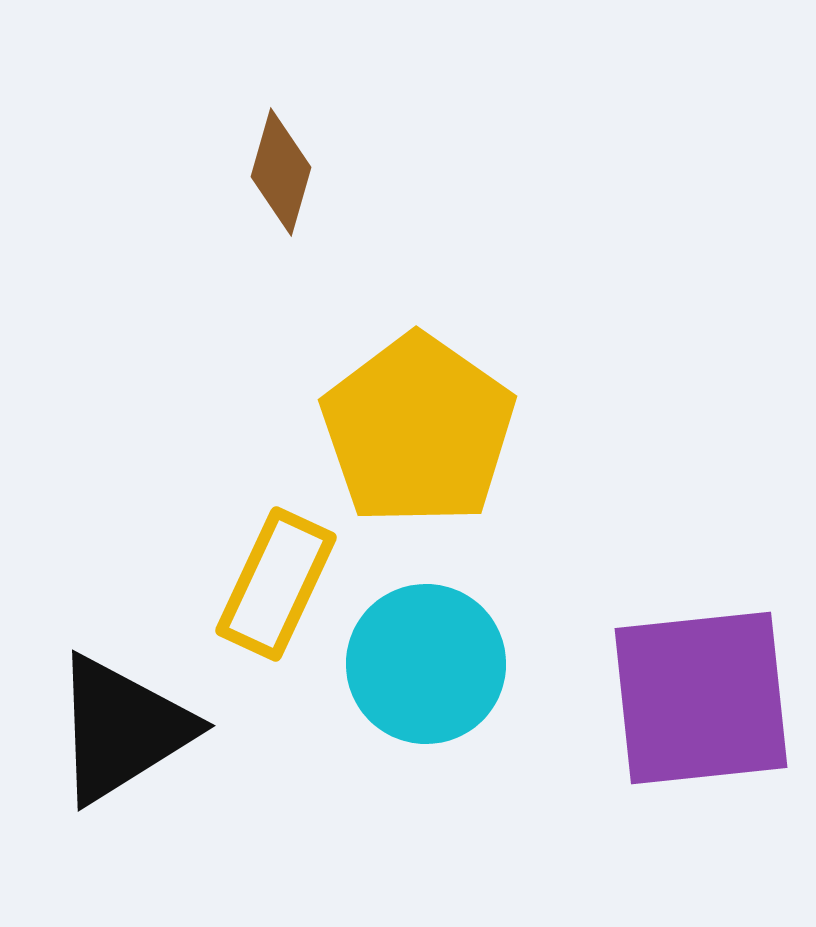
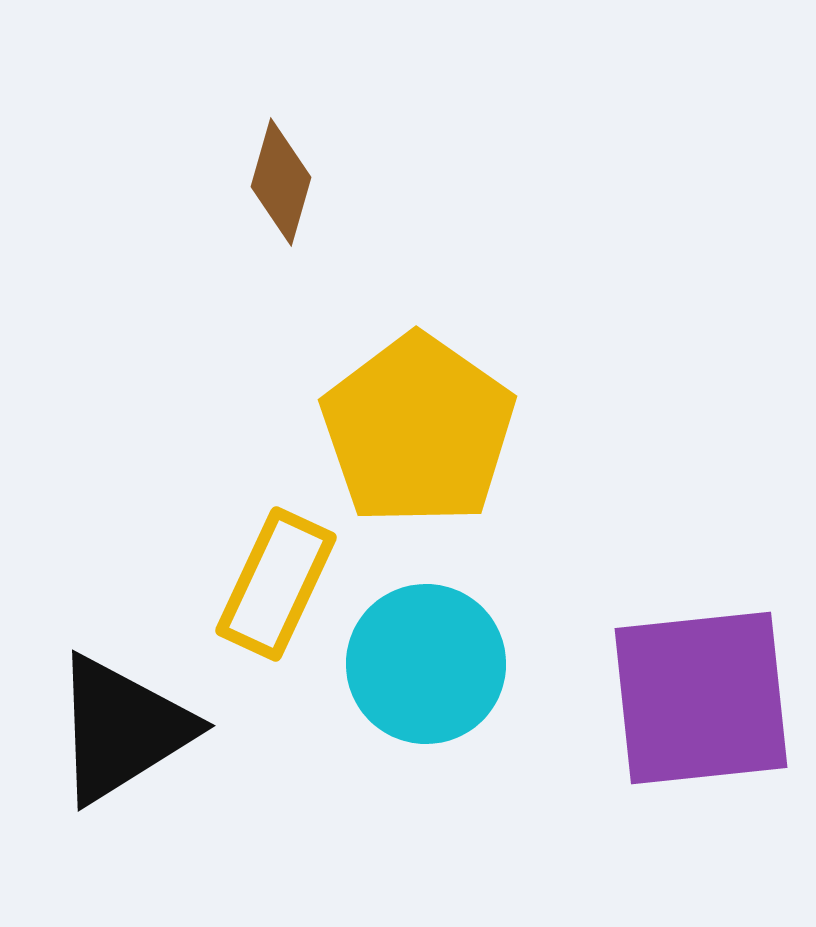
brown diamond: moved 10 px down
